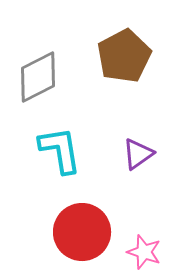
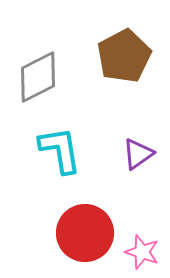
red circle: moved 3 px right, 1 px down
pink star: moved 2 px left
